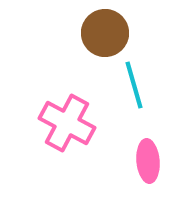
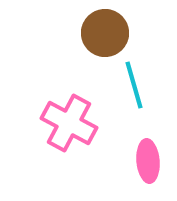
pink cross: moved 2 px right
